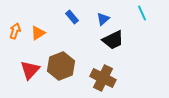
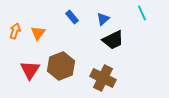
orange triangle: rotated 21 degrees counterclockwise
red triangle: rotated 10 degrees counterclockwise
